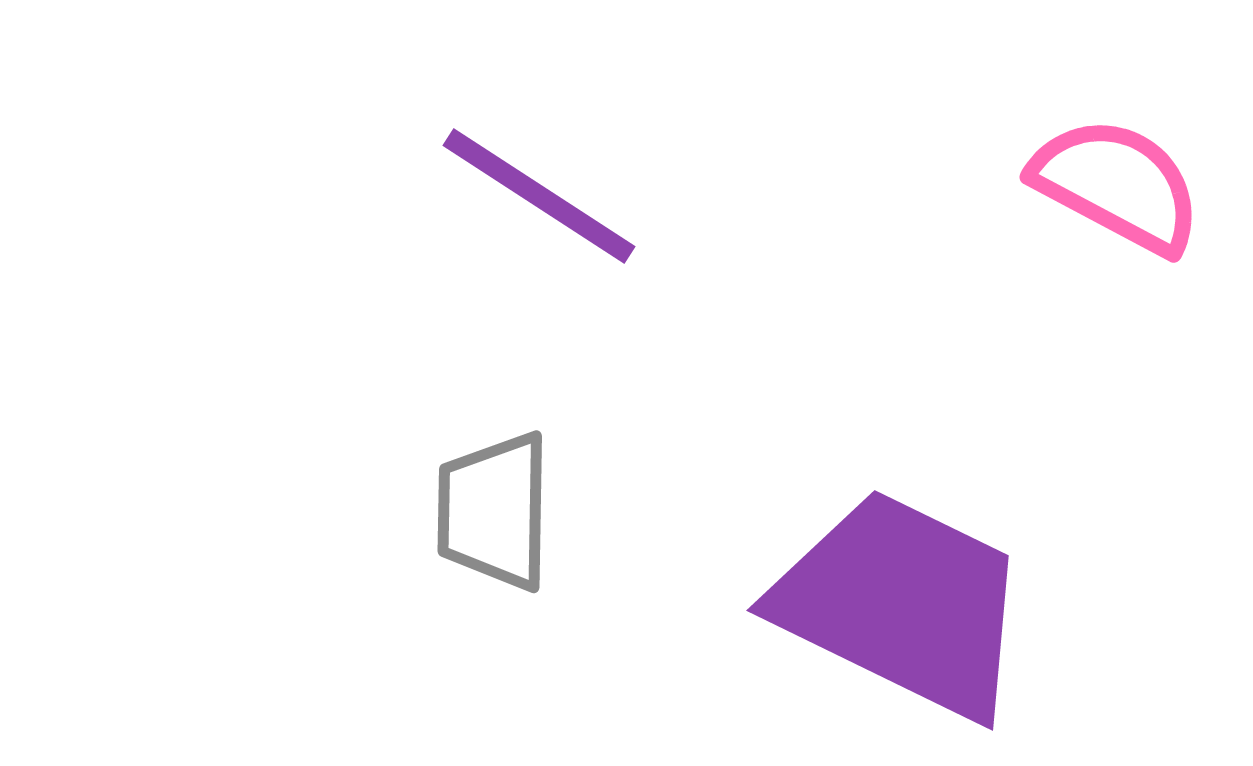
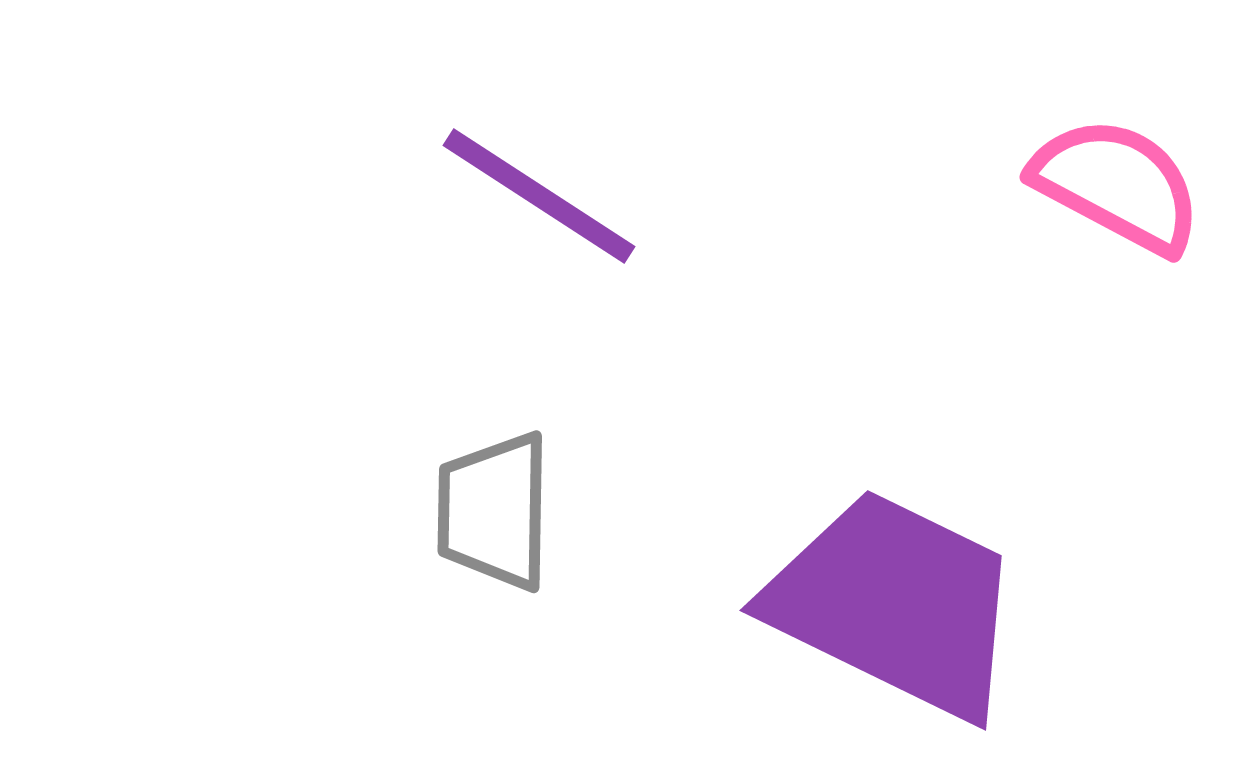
purple trapezoid: moved 7 px left
